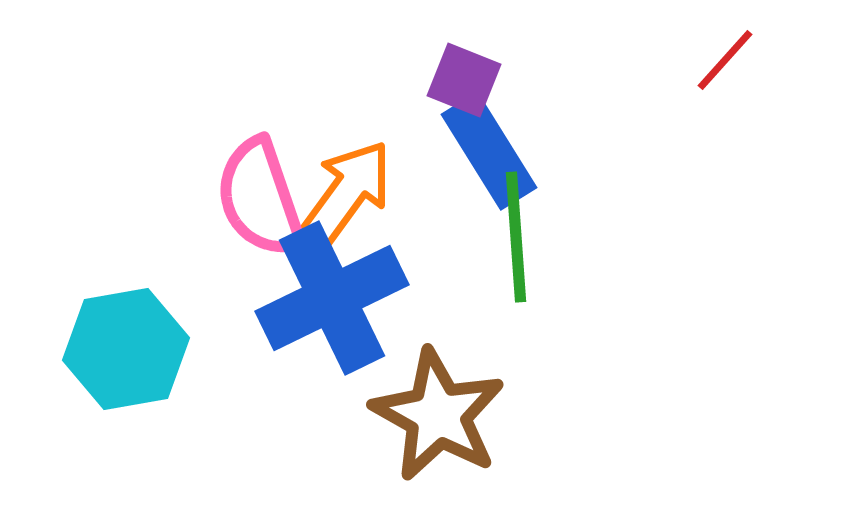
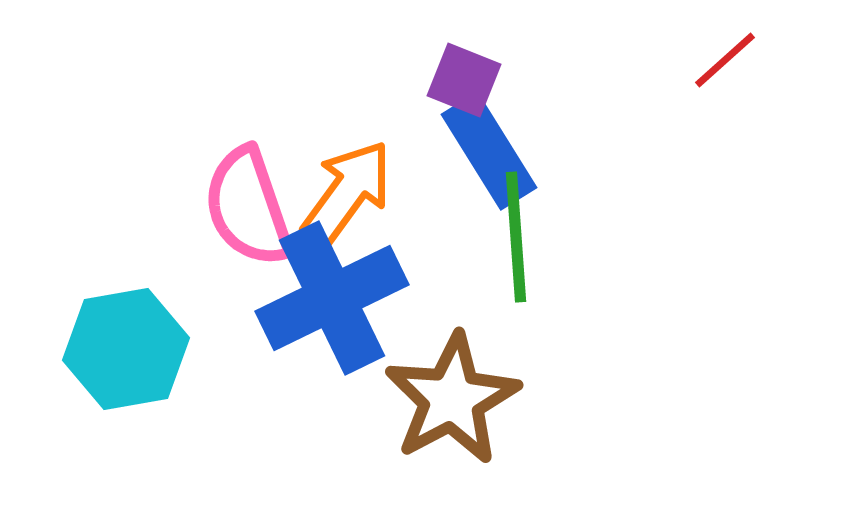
red line: rotated 6 degrees clockwise
pink semicircle: moved 12 px left, 9 px down
brown star: moved 14 px right, 16 px up; rotated 15 degrees clockwise
